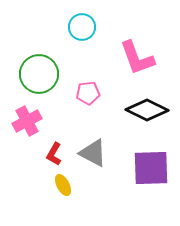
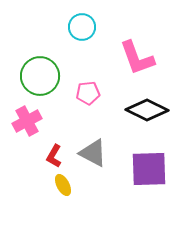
green circle: moved 1 px right, 2 px down
red L-shape: moved 2 px down
purple square: moved 2 px left, 1 px down
